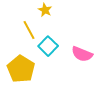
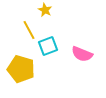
cyan square: rotated 24 degrees clockwise
yellow pentagon: rotated 16 degrees counterclockwise
